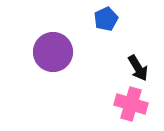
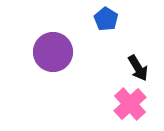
blue pentagon: rotated 15 degrees counterclockwise
pink cross: moved 1 px left; rotated 32 degrees clockwise
